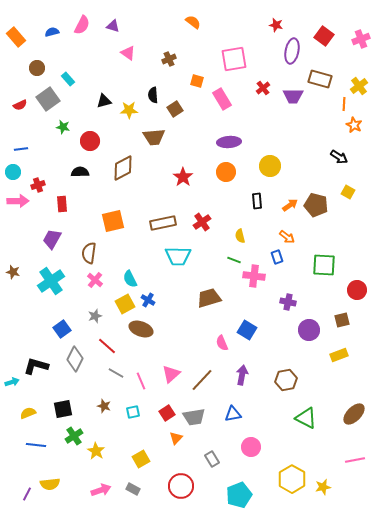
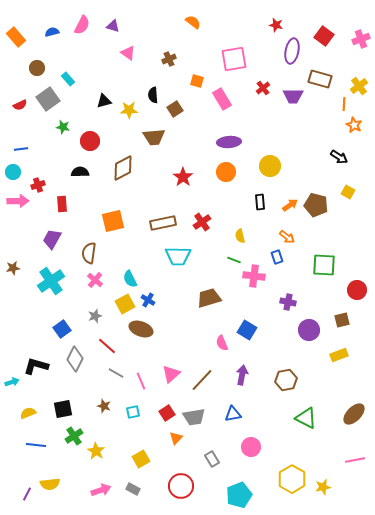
black rectangle at (257, 201): moved 3 px right, 1 px down
brown star at (13, 272): moved 4 px up; rotated 24 degrees counterclockwise
